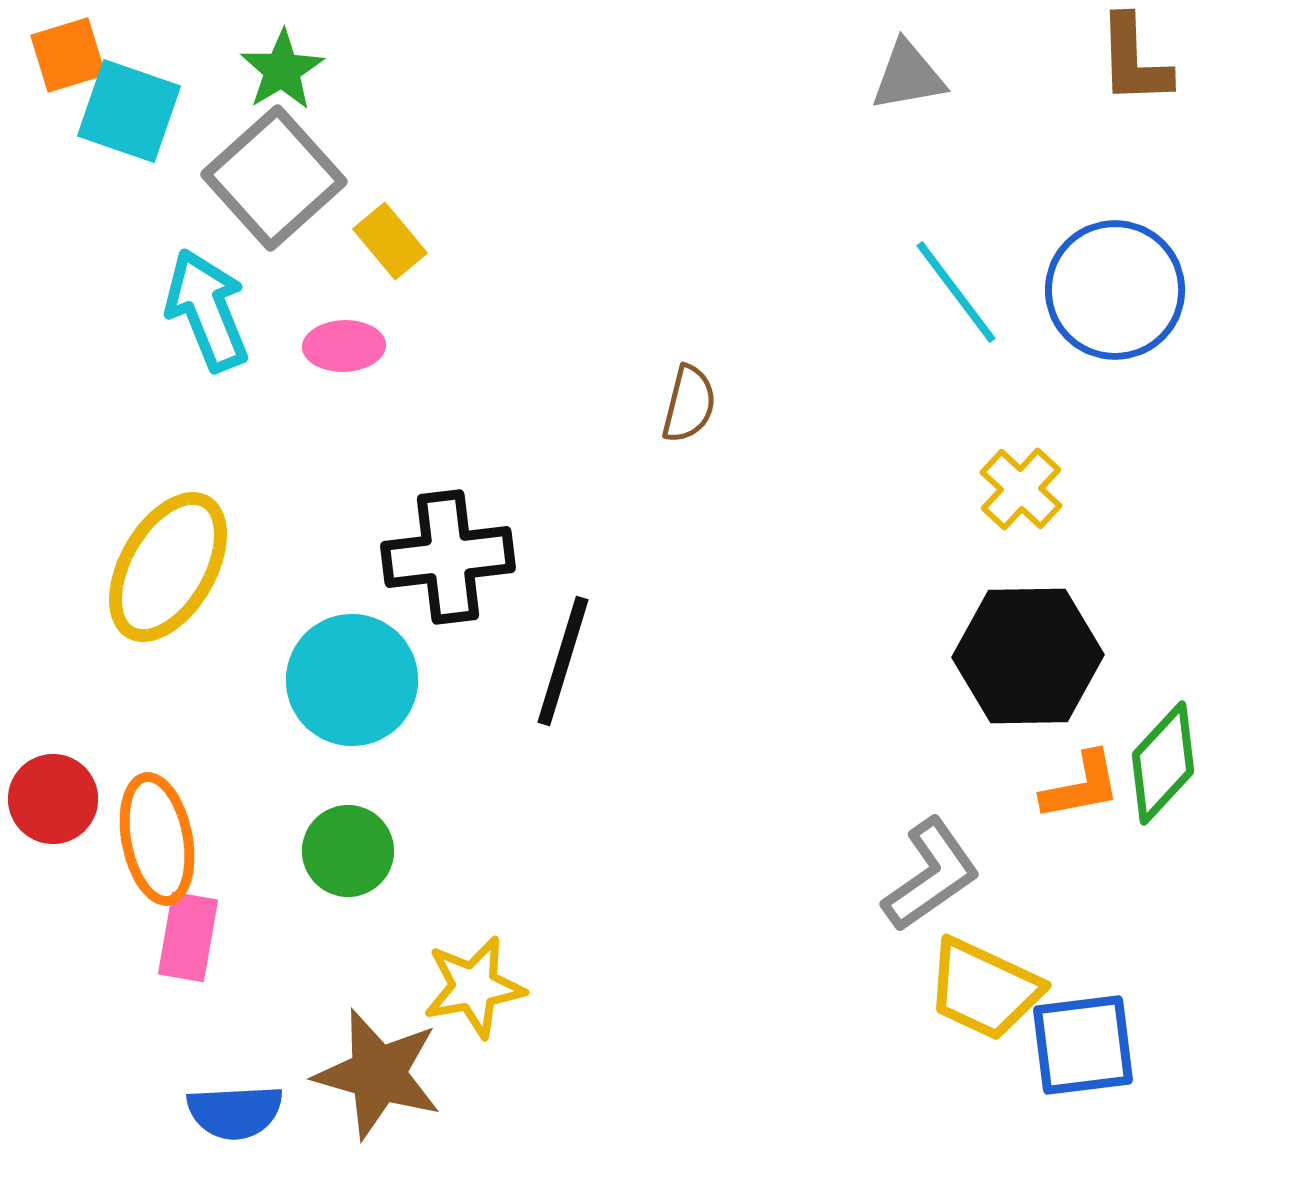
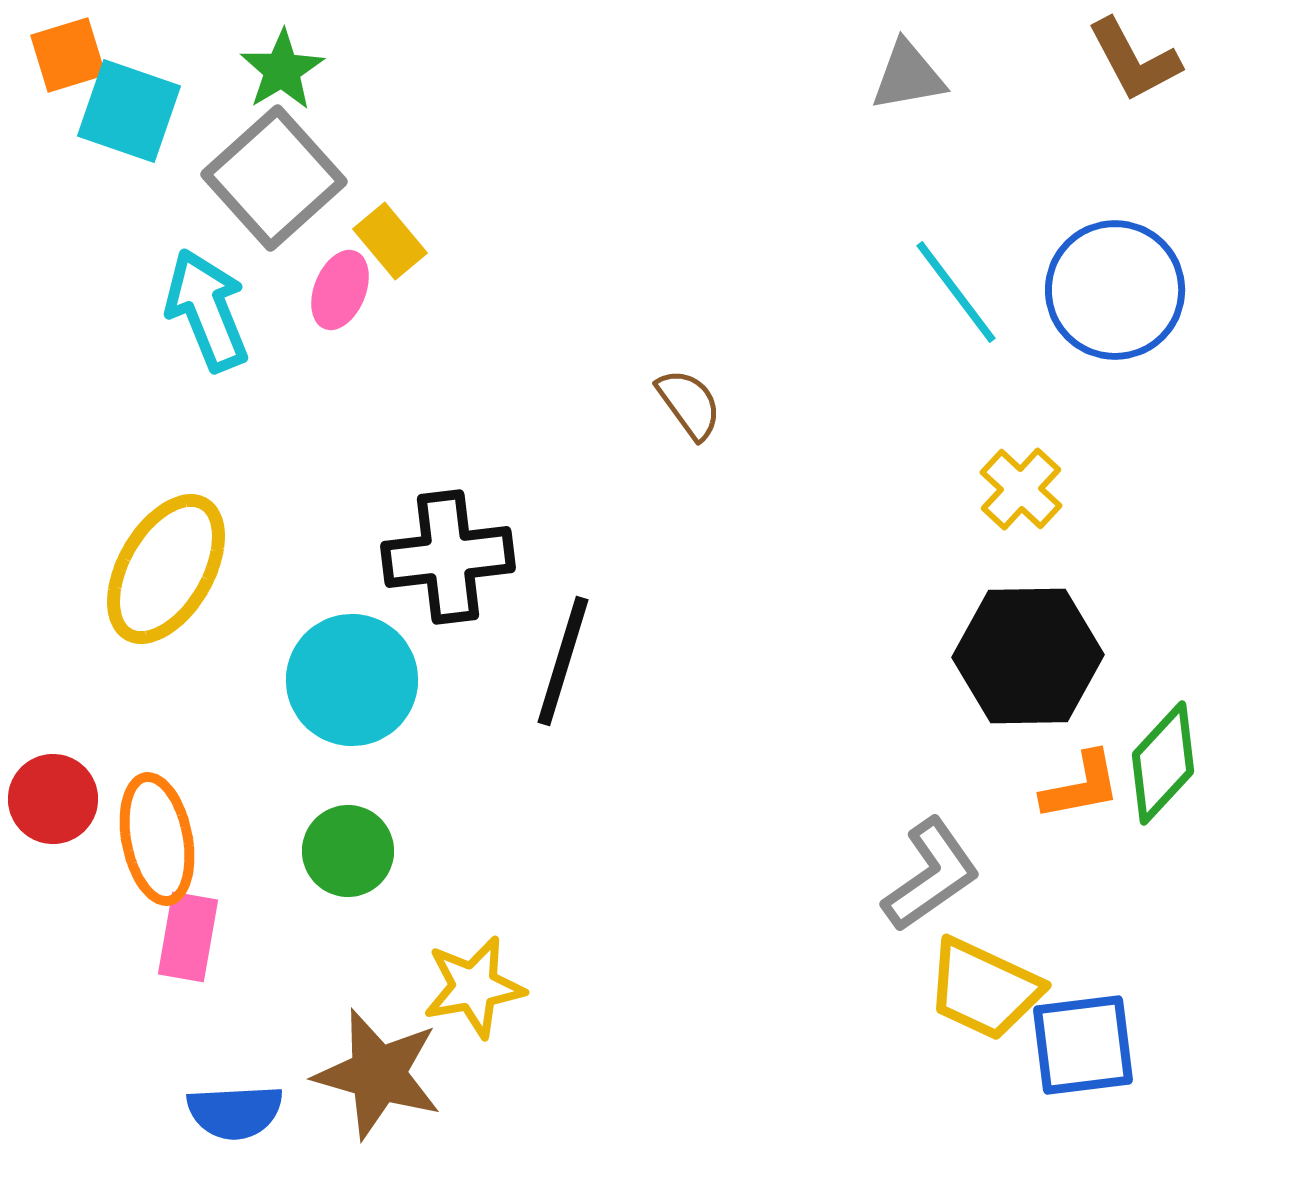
brown L-shape: rotated 26 degrees counterclockwise
pink ellipse: moved 4 px left, 56 px up; rotated 66 degrees counterclockwise
brown semicircle: rotated 50 degrees counterclockwise
yellow ellipse: moved 2 px left, 2 px down
